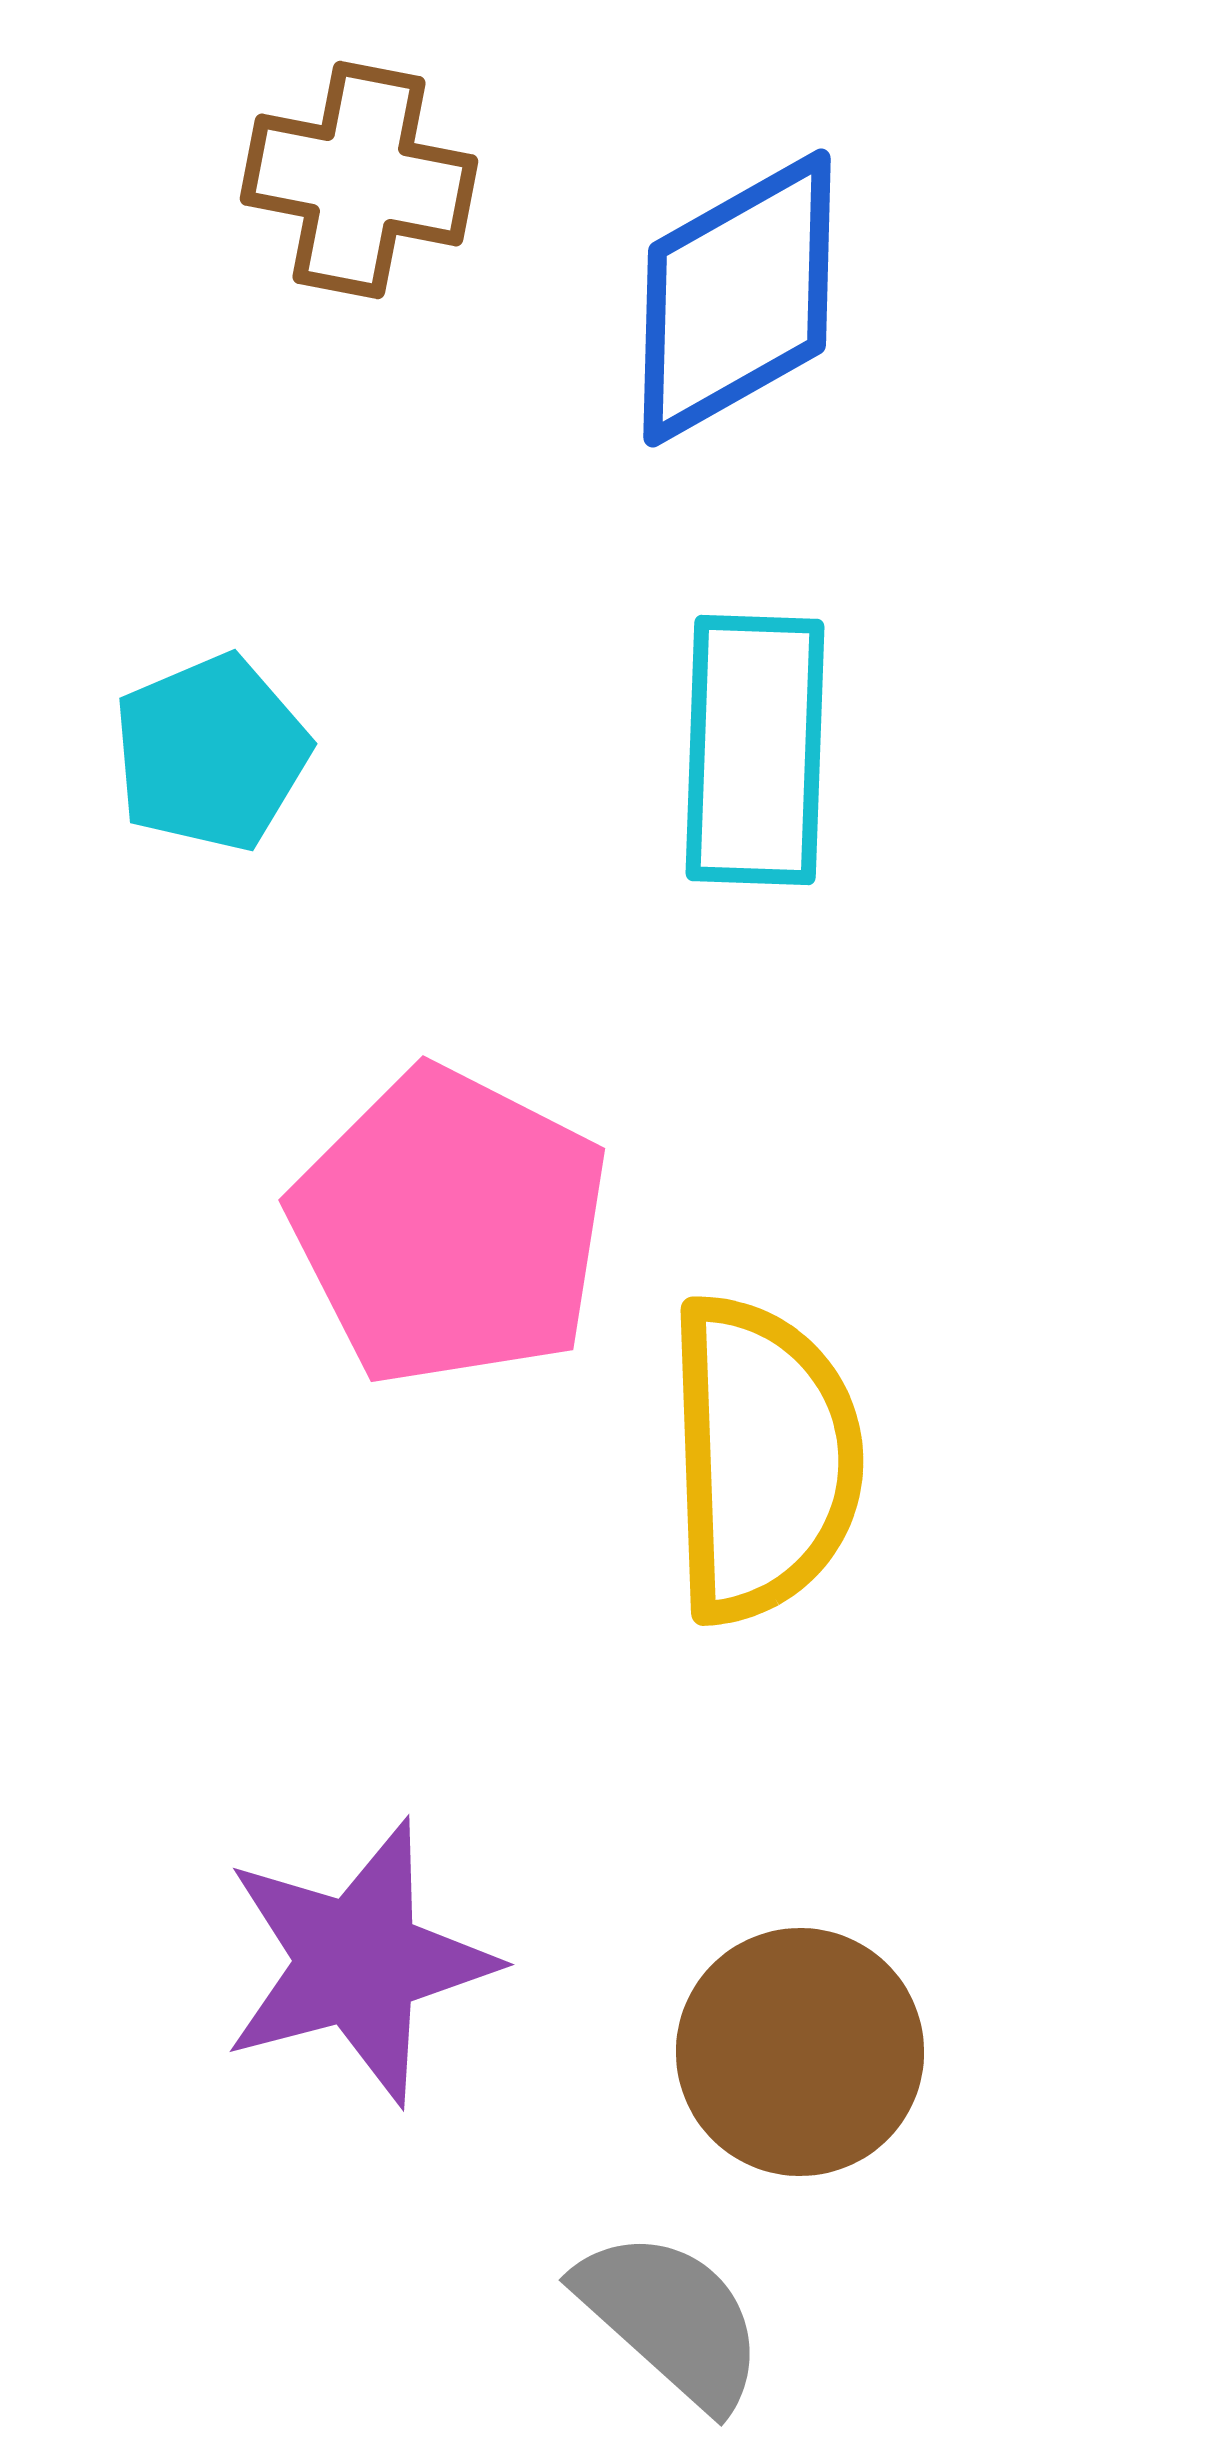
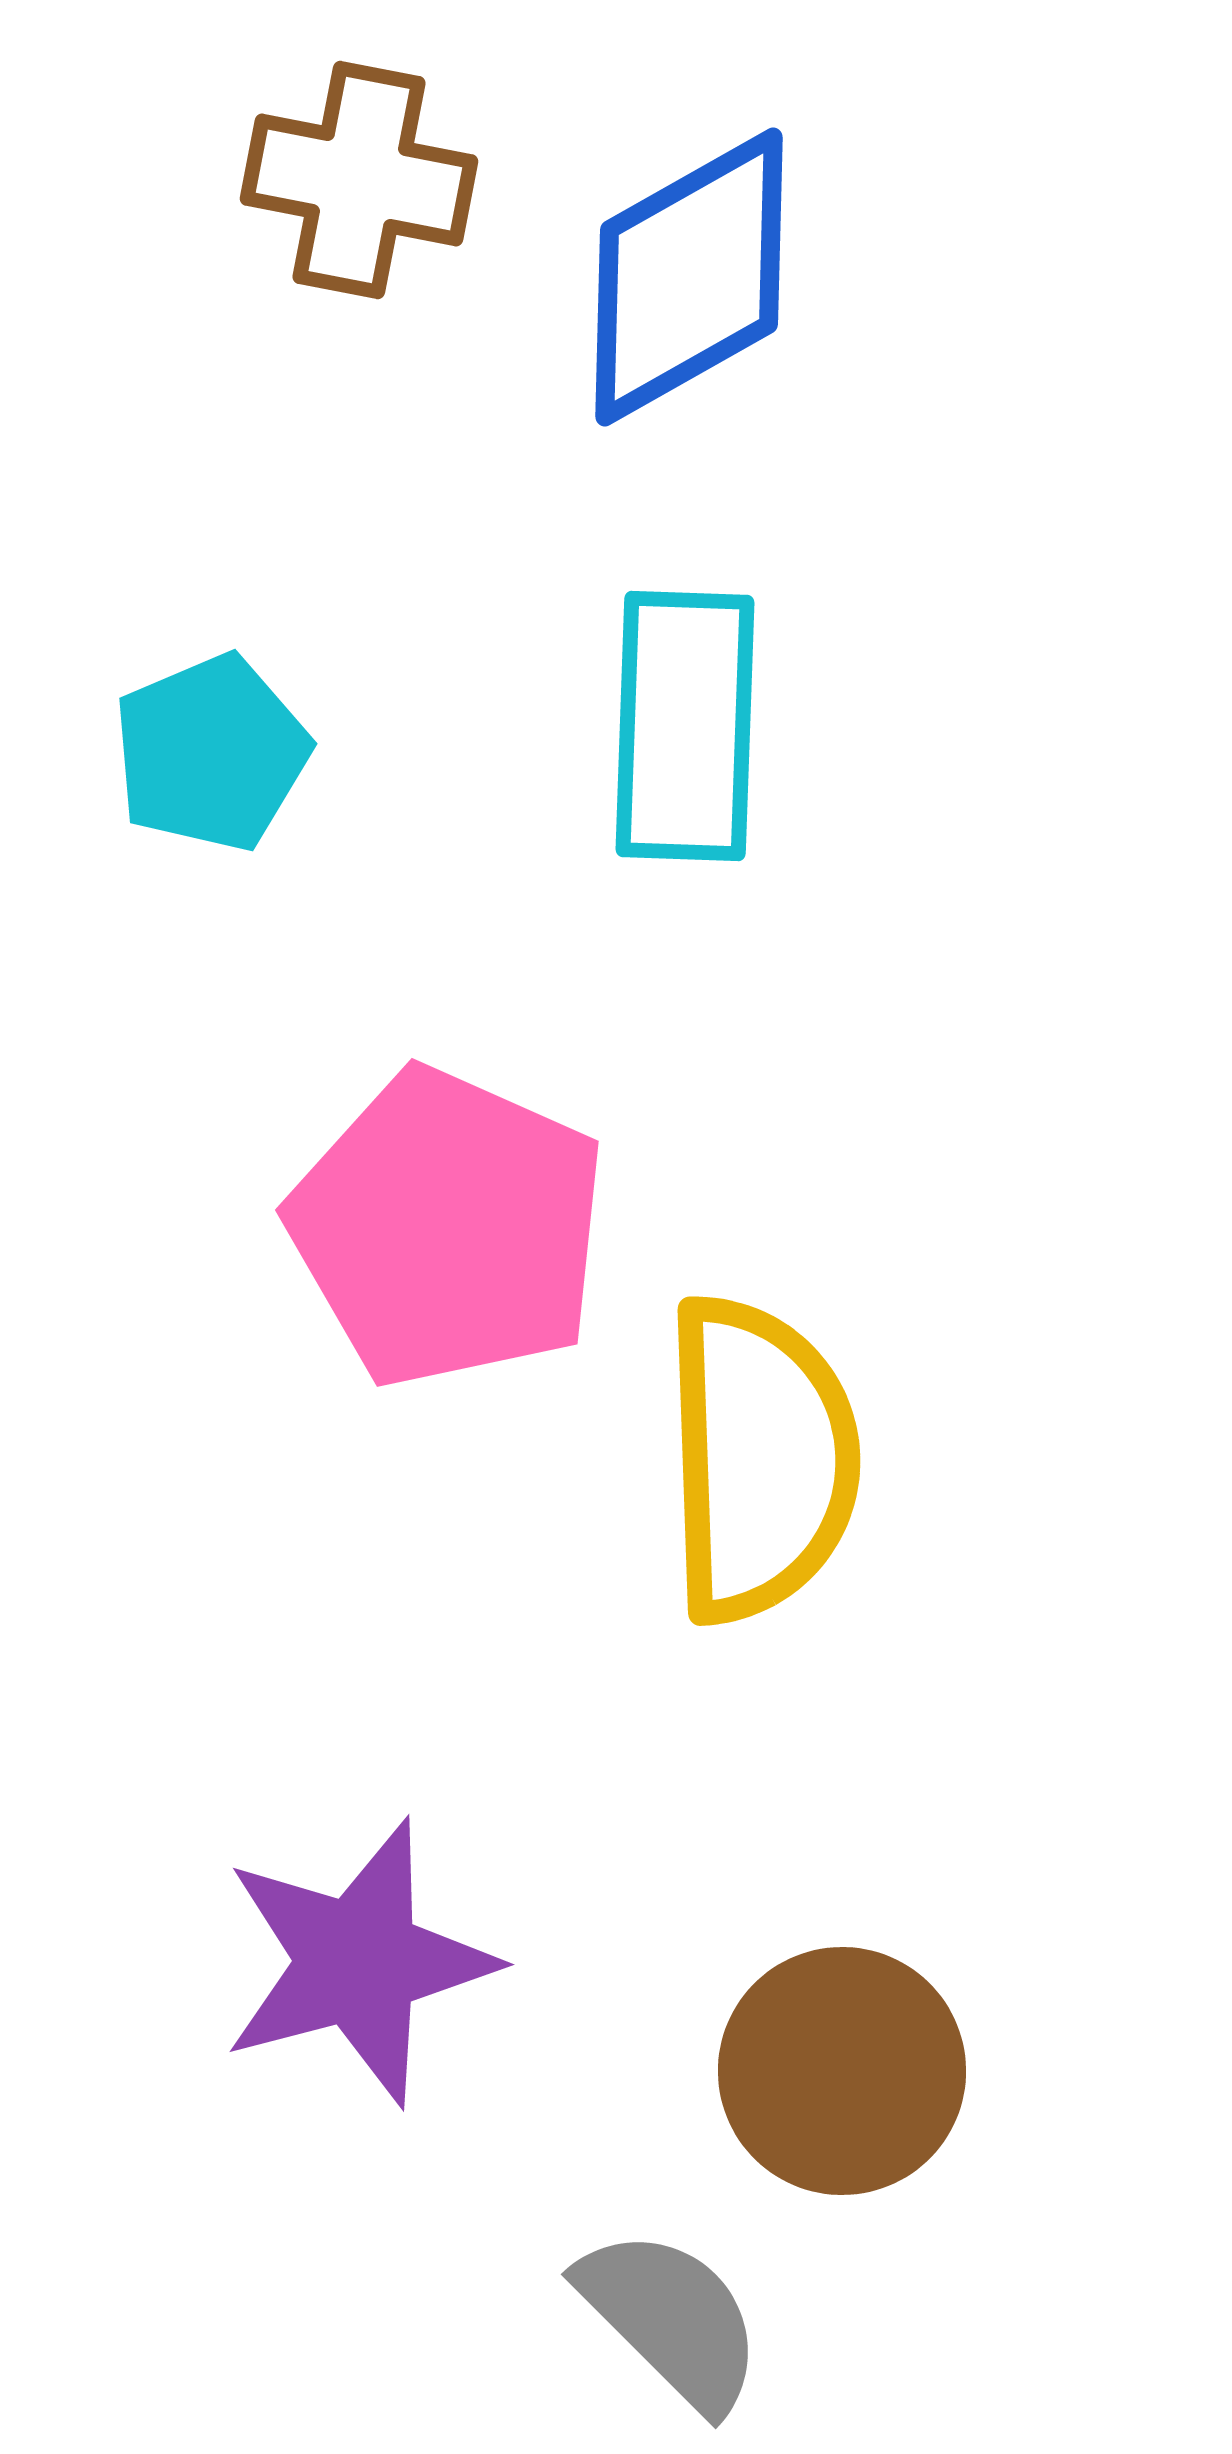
blue diamond: moved 48 px left, 21 px up
cyan rectangle: moved 70 px left, 24 px up
pink pentagon: moved 2 px left, 1 px down; rotated 3 degrees counterclockwise
yellow semicircle: moved 3 px left
brown circle: moved 42 px right, 19 px down
gray semicircle: rotated 3 degrees clockwise
